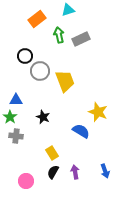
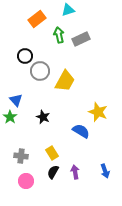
yellow trapezoid: rotated 50 degrees clockwise
blue triangle: rotated 48 degrees clockwise
gray cross: moved 5 px right, 20 px down
